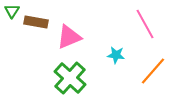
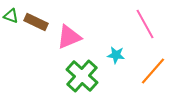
green triangle: moved 1 px left, 5 px down; rotated 42 degrees counterclockwise
brown rectangle: rotated 15 degrees clockwise
green cross: moved 12 px right, 2 px up
